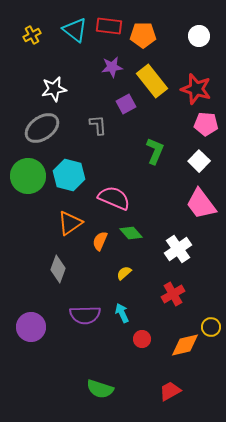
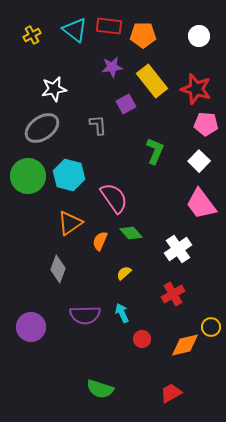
pink semicircle: rotated 32 degrees clockwise
red trapezoid: moved 1 px right, 2 px down
